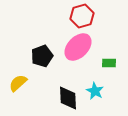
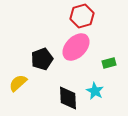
pink ellipse: moved 2 px left
black pentagon: moved 3 px down
green rectangle: rotated 16 degrees counterclockwise
